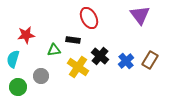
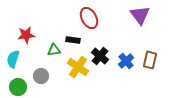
brown rectangle: rotated 18 degrees counterclockwise
